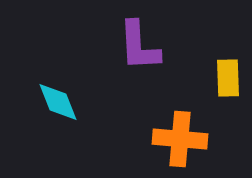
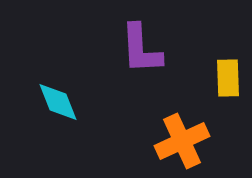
purple L-shape: moved 2 px right, 3 px down
orange cross: moved 2 px right, 2 px down; rotated 30 degrees counterclockwise
